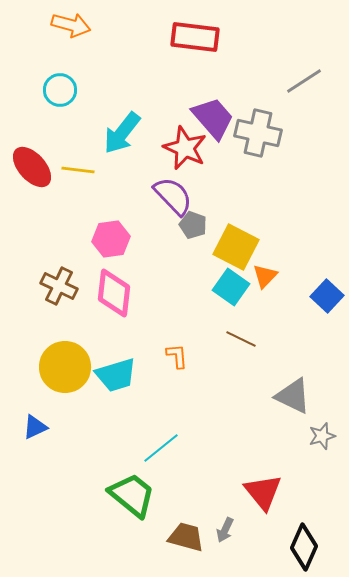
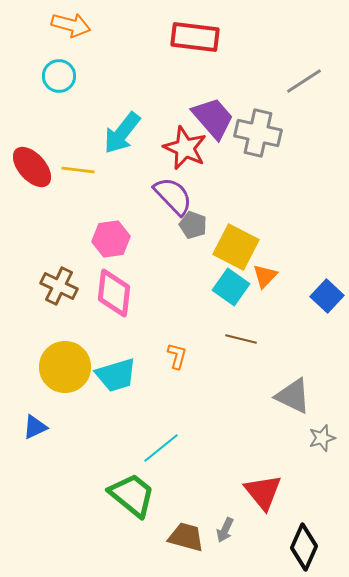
cyan circle: moved 1 px left, 14 px up
brown line: rotated 12 degrees counterclockwise
orange L-shape: rotated 20 degrees clockwise
gray star: moved 2 px down
